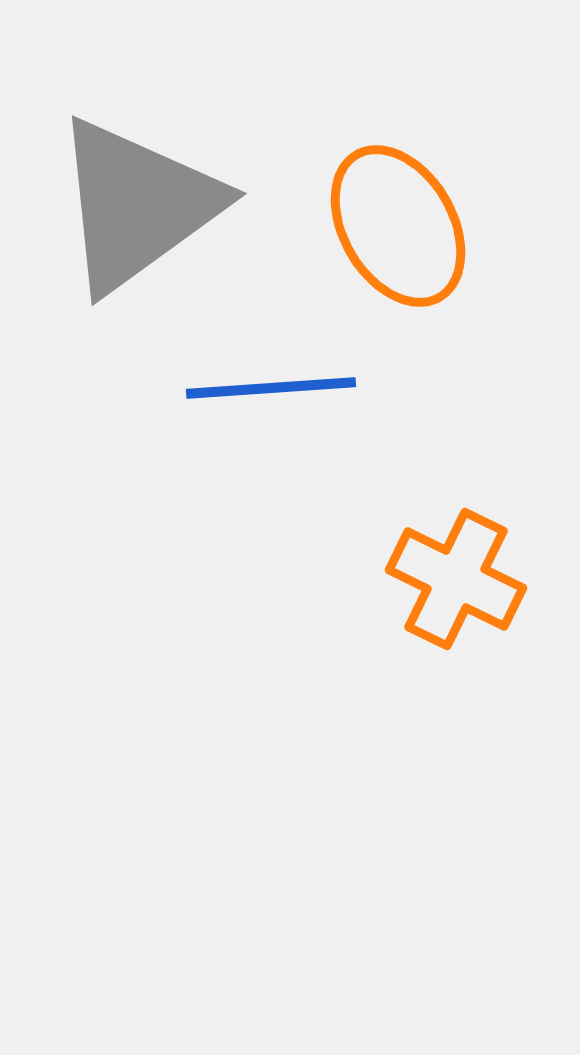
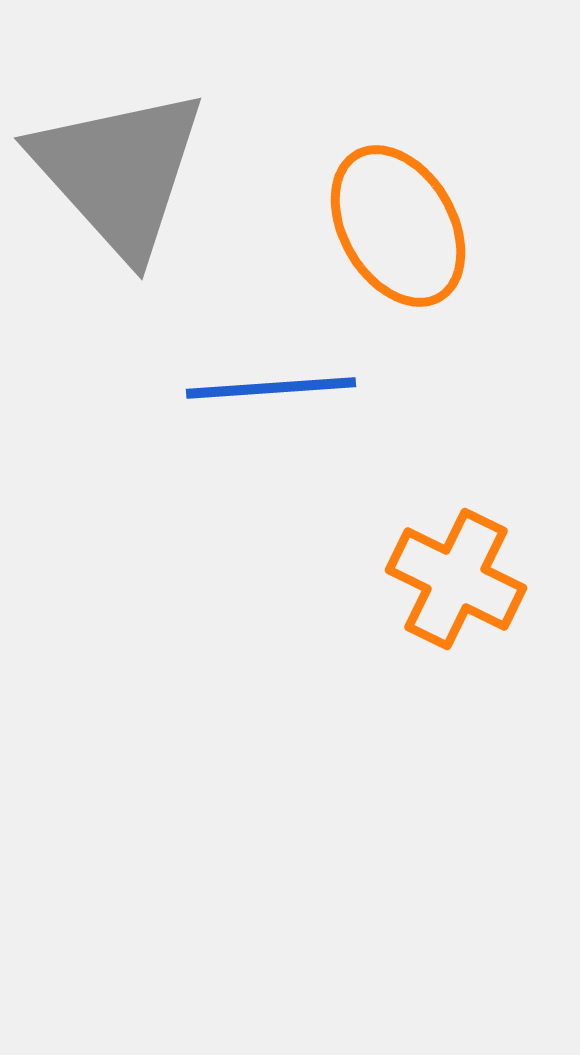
gray triangle: moved 18 px left, 33 px up; rotated 36 degrees counterclockwise
